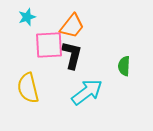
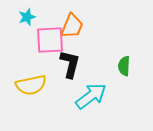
orange trapezoid: rotated 16 degrees counterclockwise
pink square: moved 1 px right, 5 px up
black L-shape: moved 2 px left, 9 px down
yellow semicircle: moved 3 px right, 3 px up; rotated 88 degrees counterclockwise
cyan arrow: moved 4 px right, 4 px down
